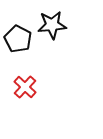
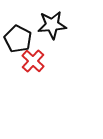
red cross: moved 8 px right, 26 px up
